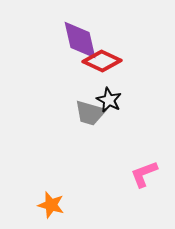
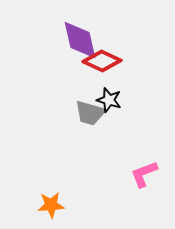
black star: rotated 10 degrees counterclockwise
orange star: rotated 20 degrees counterclockwise
